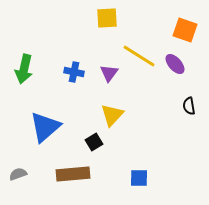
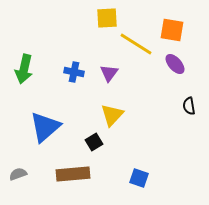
orange square: moved 13 px left; rotated 10 degrees counterclockwise
yellow line: moved 3 px left, 12 px up
blue square: rotated 18 degrees clockwise
